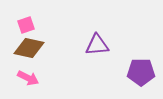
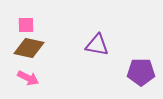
pink square: rotated 18 degrees clockwise
purple triangle: rotated 15 degrees clockwise
